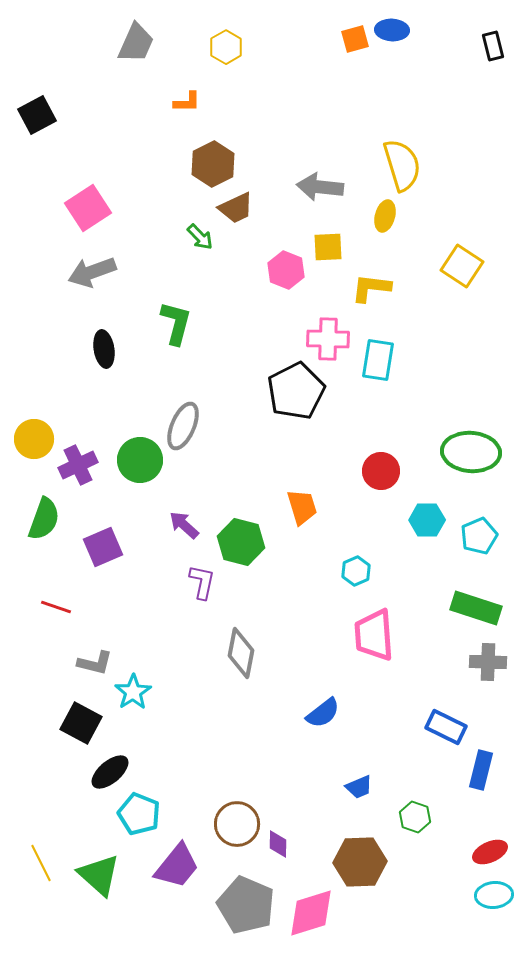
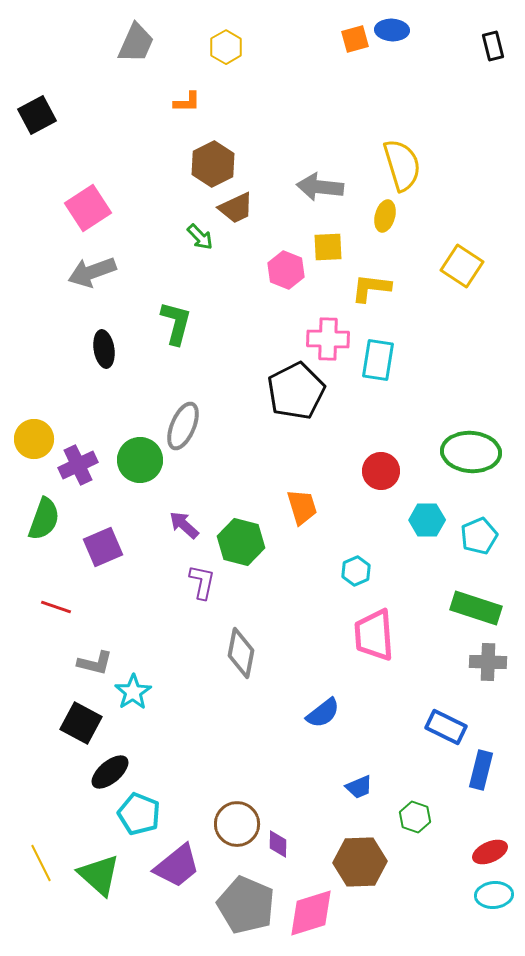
purple trapezoid at (177, 866): rotated 12 degrees clockwise
